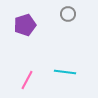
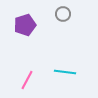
gray circle: moved 5 px left
